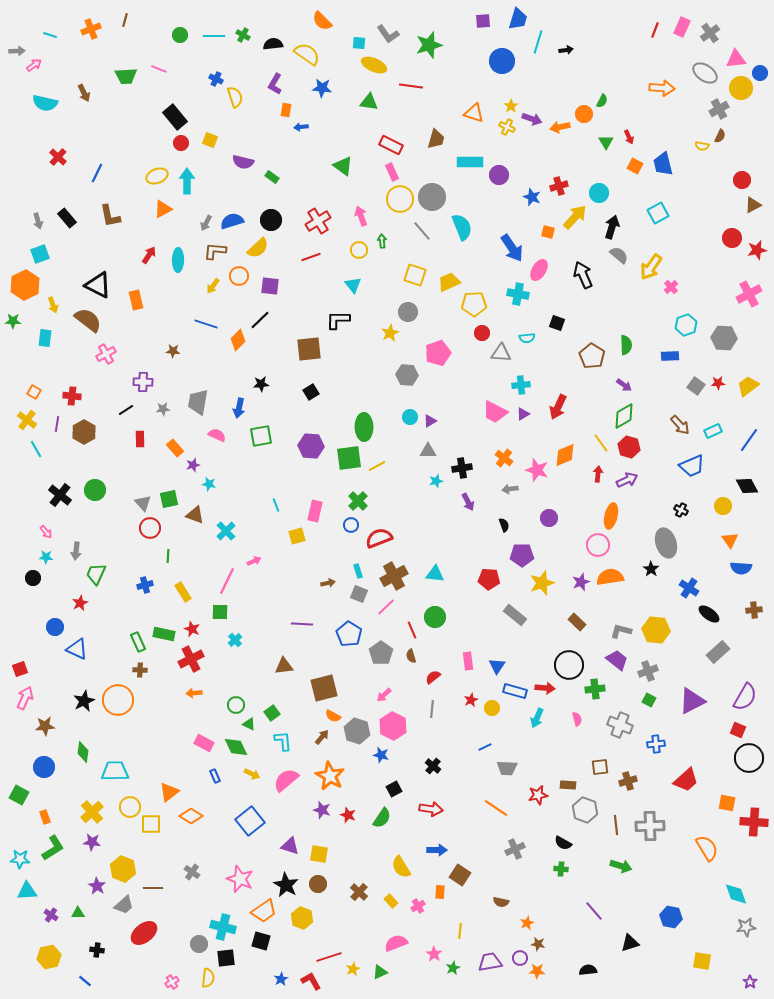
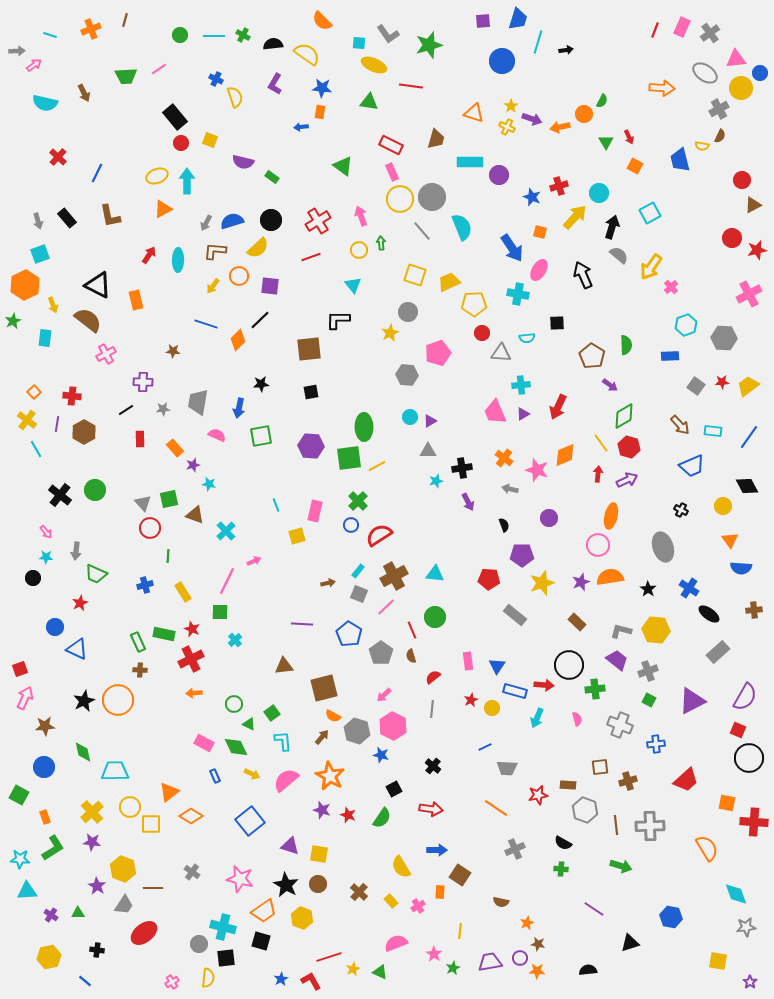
pink line at (159, 69): rotated 56 degrees counterclockwise
orange rectangle at (286, 110): moved 34 px right, 2 px down
blue trapezoid at (663, 164): moved 17 px right, 4 px up
cyan square at (658, 213): moved 8 px left
orange square at (548, 232): moved 8 px left
green arrow at (382, 241): moved 1 px left, 2 px down
green star at (13, 321): rotated 28 degrees counterclockwise
black square at (557, 323): rotated 21 degrees counterclockwise
red star at (718, 383): moved 4 px right, 1 px up
purple arrow at (624, 385): moved 14 px left
orange square at (34, 392): rotated 16 degrees clockwise
black square at (311, 392): rotated 21 degrees clockwise
pink trapezoid at (495, 412): rotated 40 degrees clockwise
cyan rectangle at (713, 431): rotated 30 degrees clockwise
blue line at (749, 440): moved 3 px up
gray arrow at (510, 489): rotated 21 degrees clockwise
red semicircle at (379, 538): moved 3 px up; rotated 12 degrees counterclockwise
gray ellipse at (666, 543): moved 3 px left, 4 px down
black star at (651, 569): moved 3 px left, 20 px down
cyan rectangle at (358, 571): rotated 56 degrees clockwise
green trapezoid at (96, 574): rotated 90 degrees counterclockwise
red arrow at (545, 688): moved 1 px left, 3 px up
green circle at (236, 705): moved 2 px left, 1 px up
green diamond at (83, 752): rotated 20 degrees counterclockwise
pink star at (240, 879): rotated 8 degrees counterclockwise
gray trapezoid at (124, 905): rotated 15 degrees counterclockwise
purple line at (594, 911): moved 2 px up; rotated 15 degrees counterclockwise
yellow square at (702, 961): moved 16 px right
green triangle at (380, 972): rotated 49 degrees clockwise
